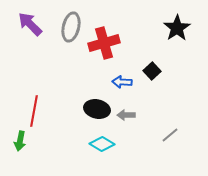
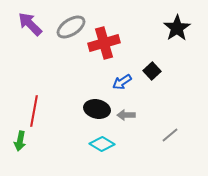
gray ellipse: rotated 44 degrees clockwise
blue arrow: rotated 36 degrees counterclockwise
